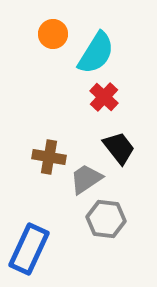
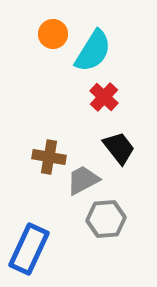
cyan semicircle: moved 3 px left, 2 px up
gray trapezoid: moved 3 px left, 1 px down; rotated 6 degrees clockwise
gray hexagon: rotated 12 degrees counterclockwise
